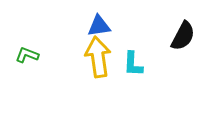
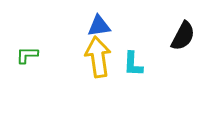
green L-shape: rotated 20 degrees counterclockwise
